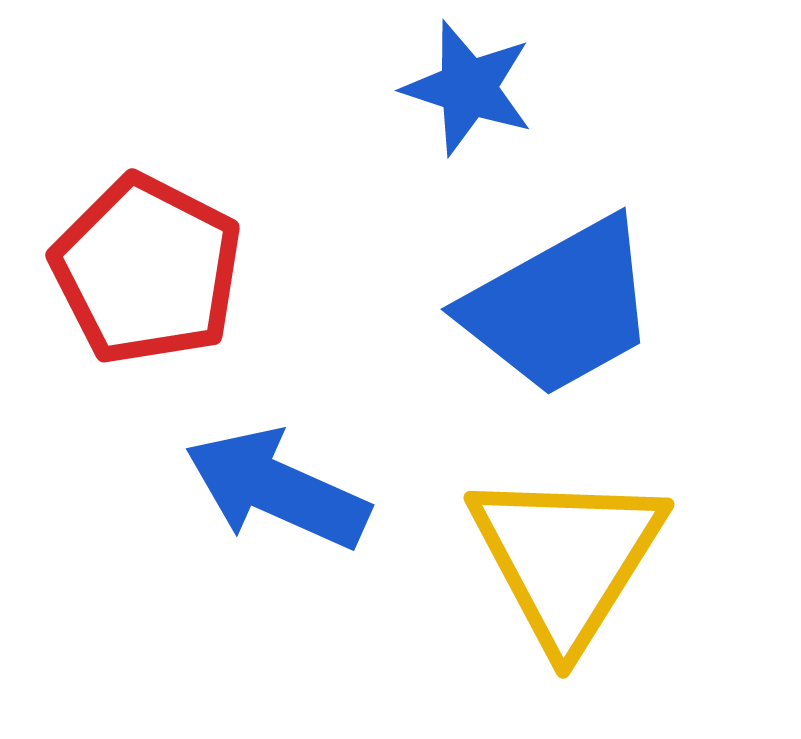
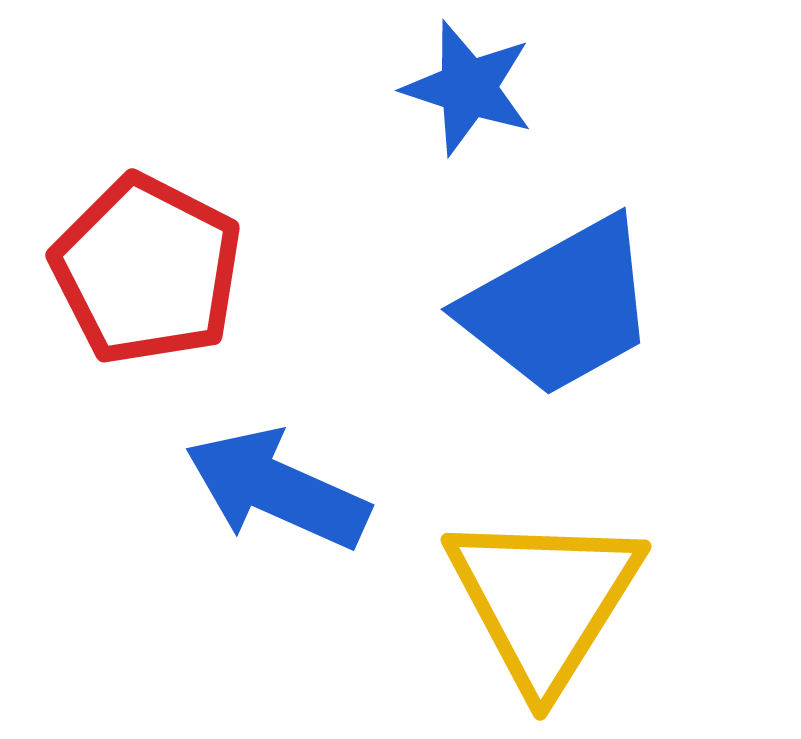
yellow triangle: moved 23 px left, 42 px down
